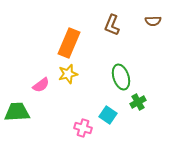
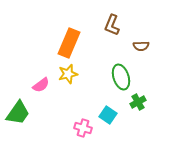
brown semicircle: moved 12 px left, 25 px down
green trapezoid: moved 1 px right, 1 px down; rotated 128 degrees clockwise
